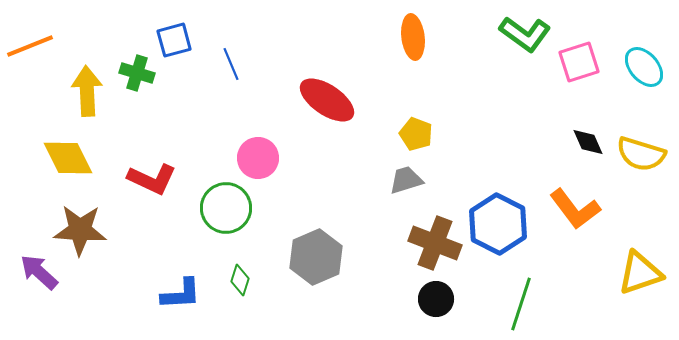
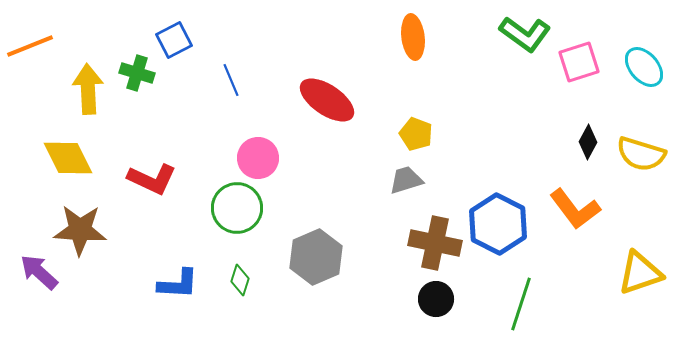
blue square: rotated 12 degrees counterclockwise
blue line: moved 16 px down
yellow arrow: moved 1 px right, 2 px up
black diamond: rotated 52 degrees clockwise
green circle: moved 11 px right
brown cross: rotated 9 degrees counterclockwise
blue L-shape: moved 3 px left, 10 px up; rotated 6 degrees clockwise
